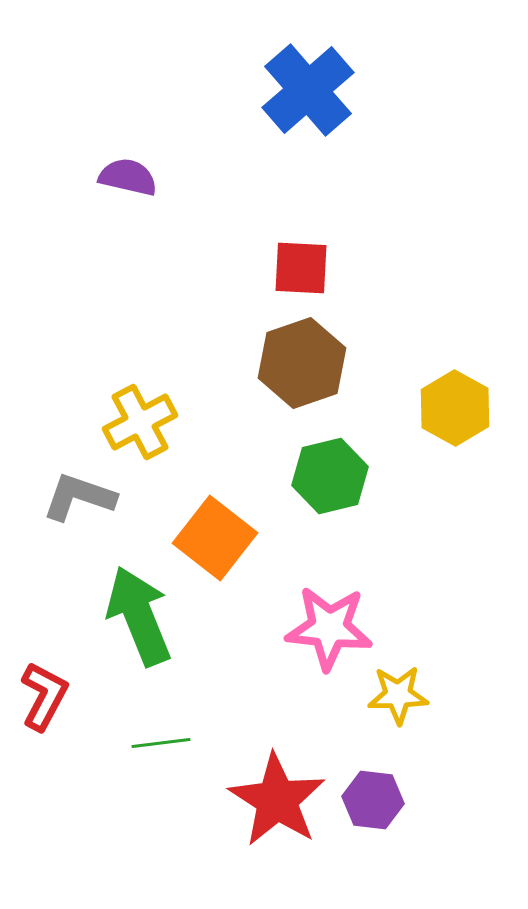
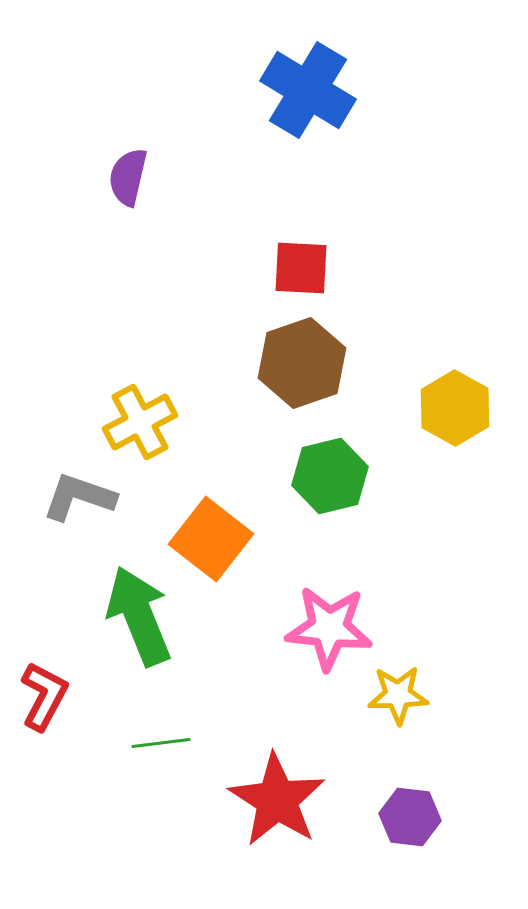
blue cross: rotated 18 degrees counterclockwise
purple semicircle: rotated 90 degrees counterclockwise
orange square: moved 4 px left, 1 px down
purple hexagon: moved 37 px right, 17 px down
